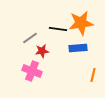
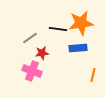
red star: moved 2 px down
